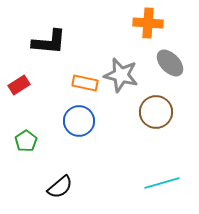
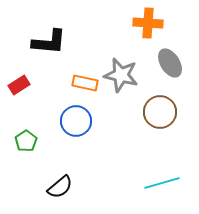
gray ellipse: rotated 12 degrees clockwise
brown circle: moved 4 px right
blue circle: moved 3 px left
